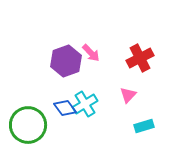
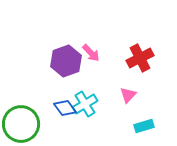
green circle: moved 7 px left, 1 px up
